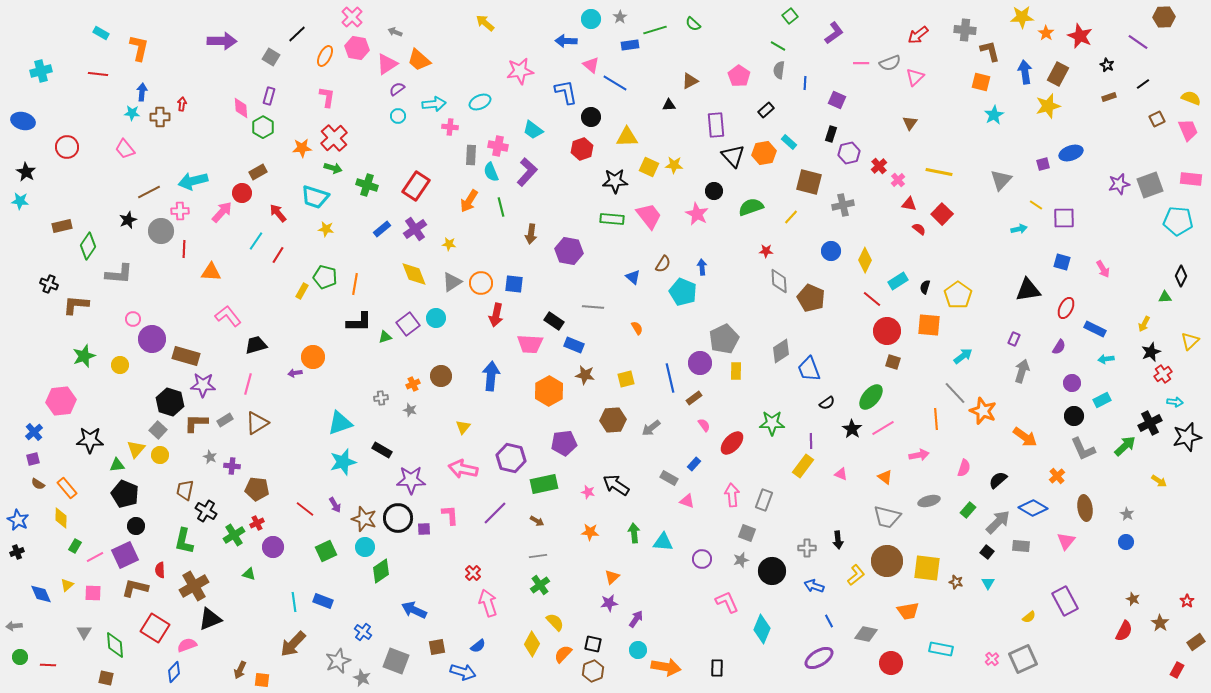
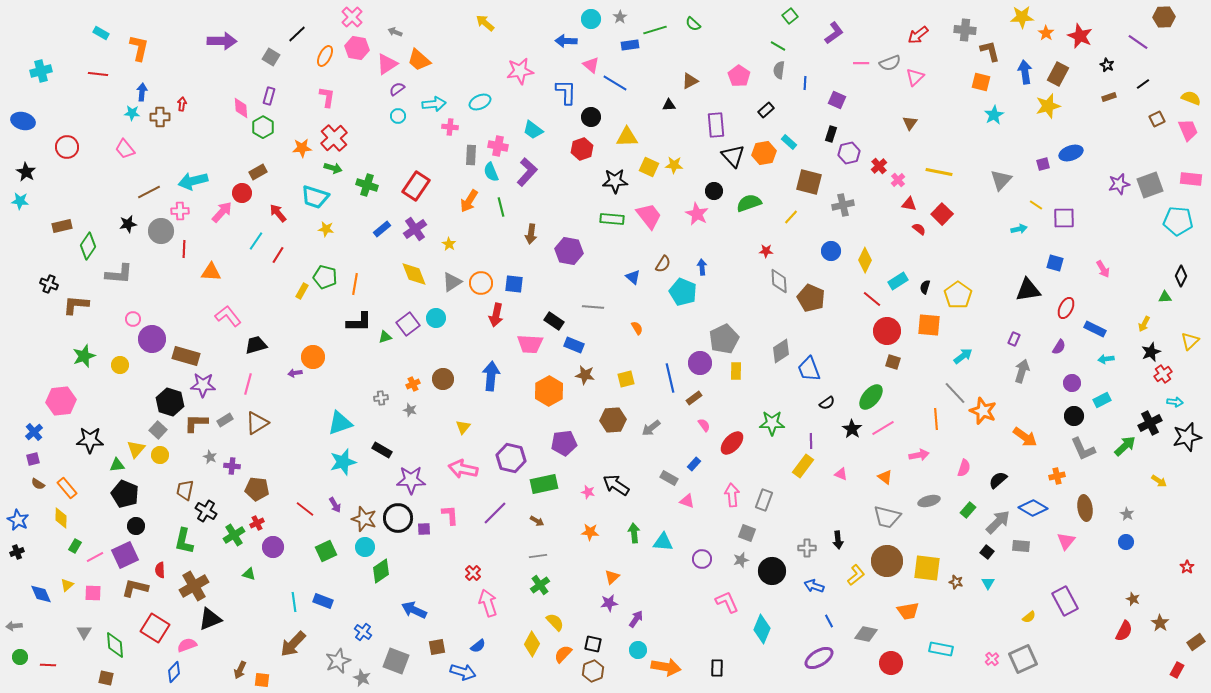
blue L-shape at (566, 92): rotated 12 degrees clockwise
green semicircle at (751, 207): moved 2 px left, 4 px up
black star at (128, 220): moved 4 px down; rotated 12 degrees clockwise
yellow star at (449, 244): rotated 24 degrees clockwise
blue square at (1062, 262): moved 7 px left, 1 px down
brown circle at (441, 376): moved 2 px right, 3 px down
orange cross at (1057, 476): rotated 28 degrees clockwise
red star at (1187, 601): moved 34 px up
